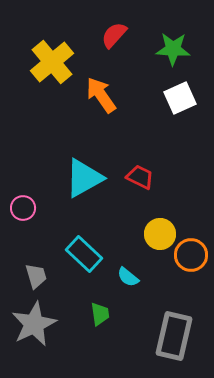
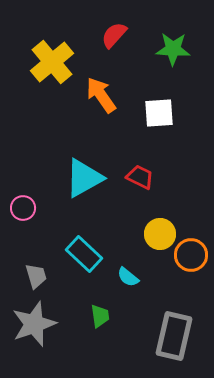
white square: moved 21 px left, 15 px down; rotated 20 degrees clockwise
green trapezoid: moved 2 px down
gray star: rotated 6 degrees clockwise
